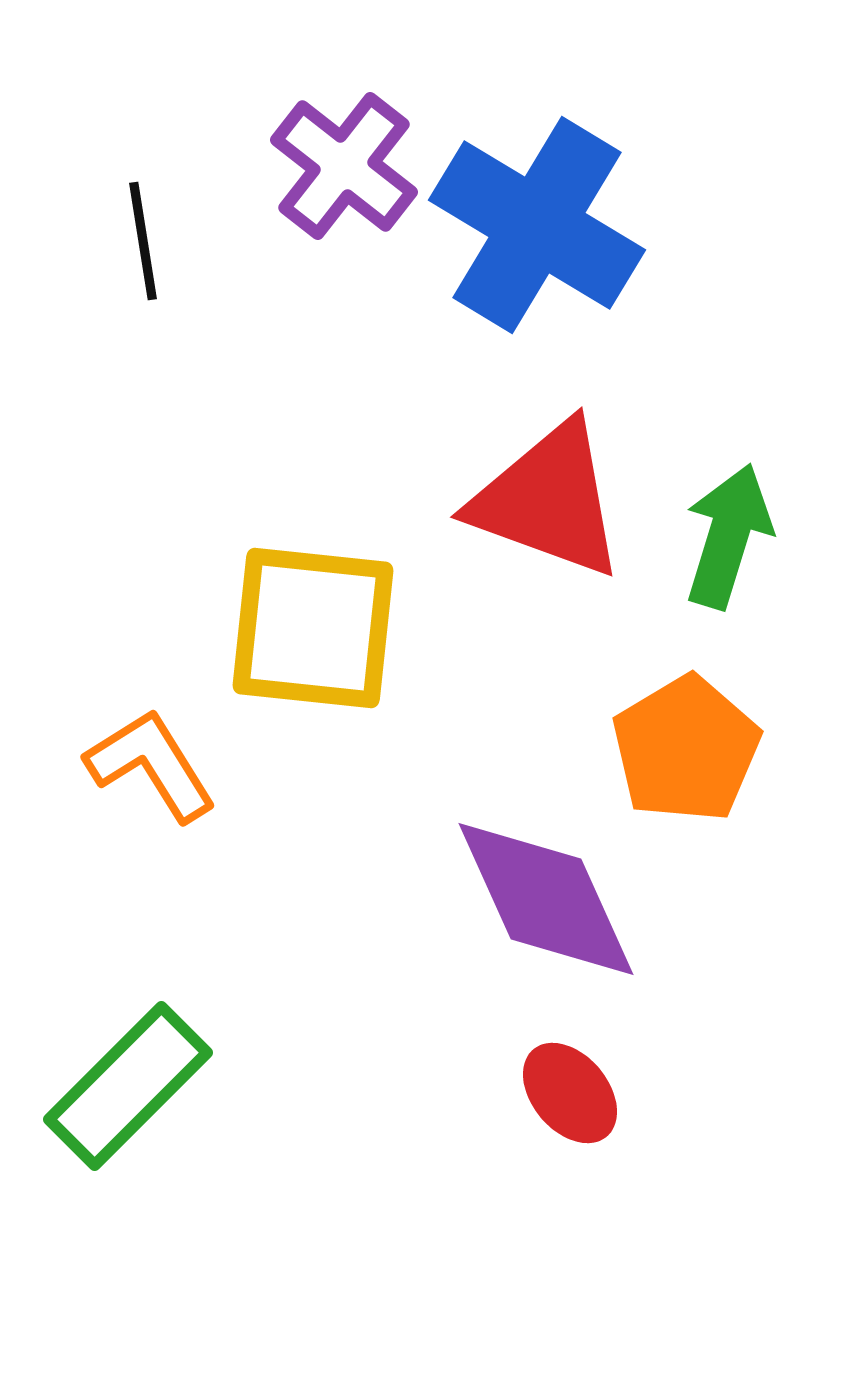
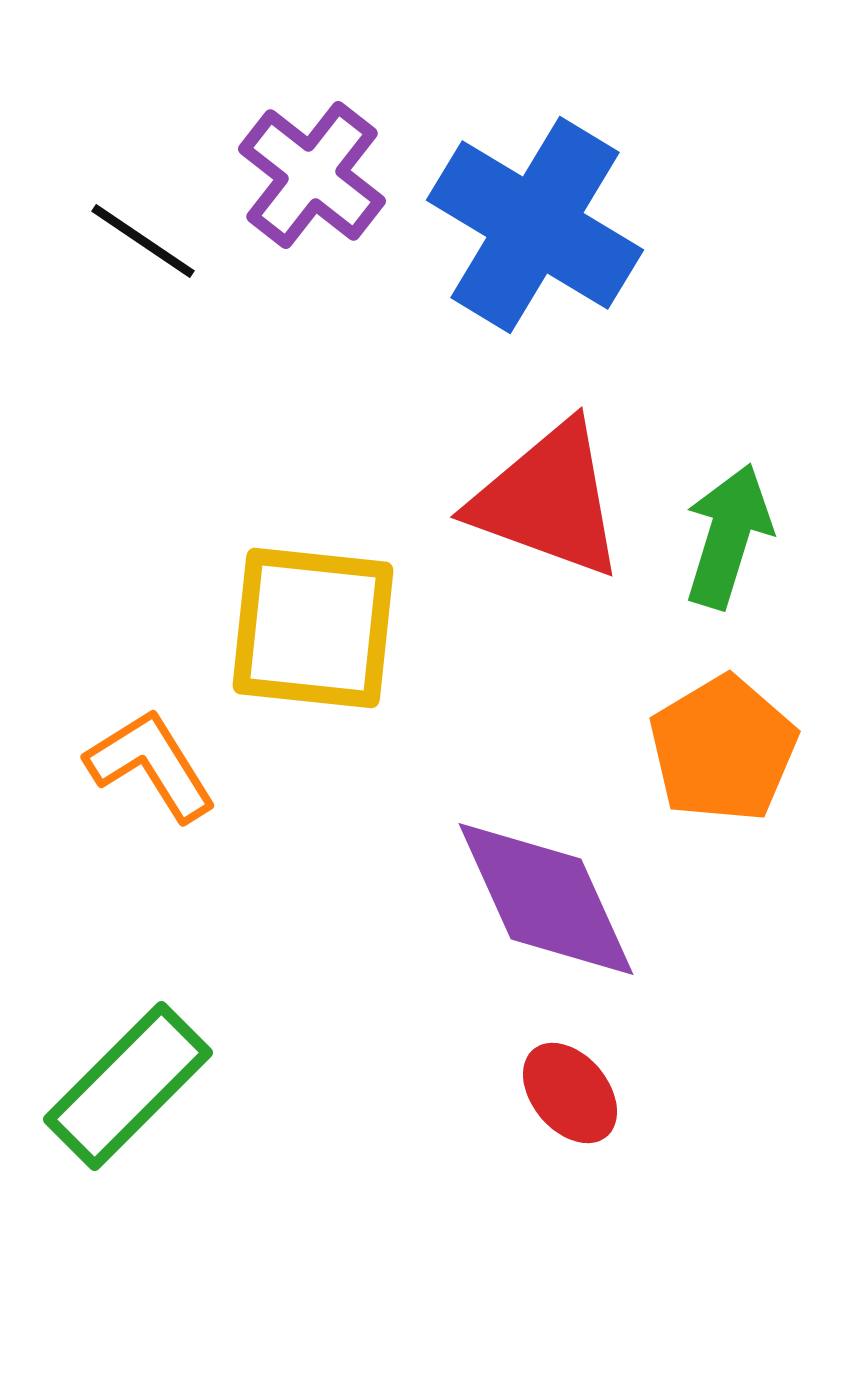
purple cross: moved 32 px left, 9 px down
blue cross: moved 2 px left
black line: rotated 47 degrees counterclockwise
orange pentagon: moved 37 px right
